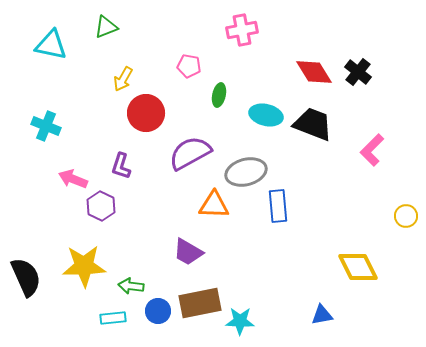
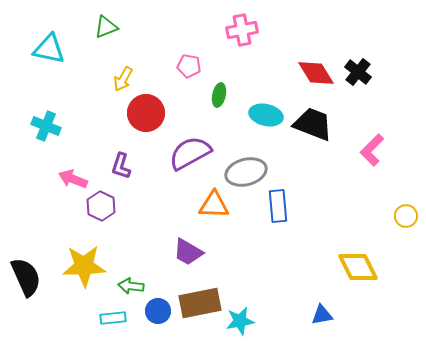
cyan triangle: moved 2 px left, 4 px down
red diamond: moved 2 px right, 1 px down
cyan star: rotated 12 degrees counterclockwise
